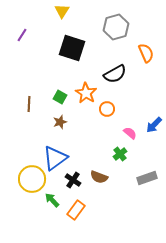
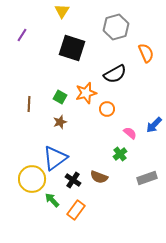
orange star: rotated 25 degrees clockwise
